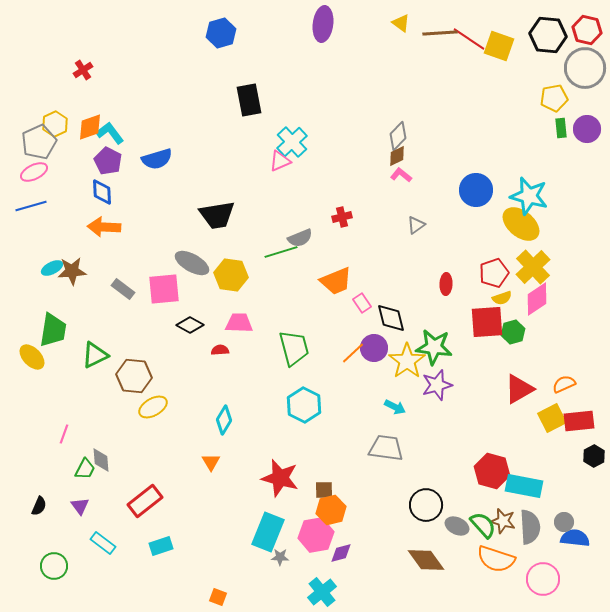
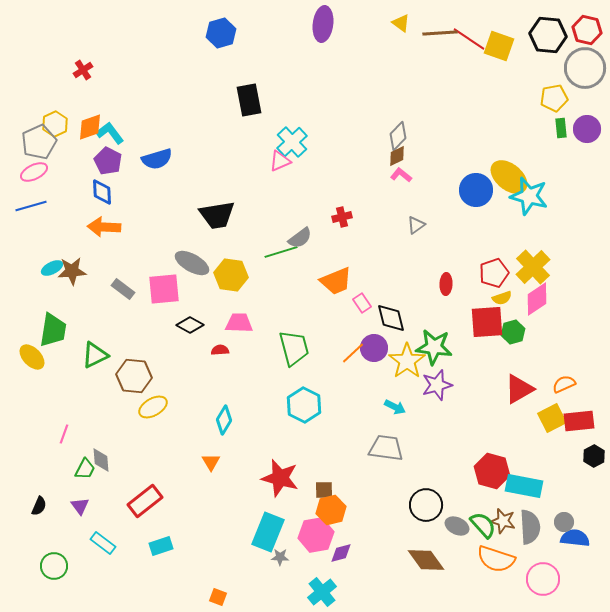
yellow ellipse at (521, 224): moved 12 px left, 47 px up
gray semicircle at (300, 238): rotated 15 degrees counterclockwise
